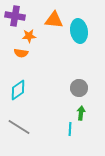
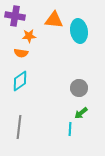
cyan diamond: moved 2 px right, 9 px up
green arrow: rotated 136 degrees counterclockwise
gray line: rotated 65 degrees clockwise
